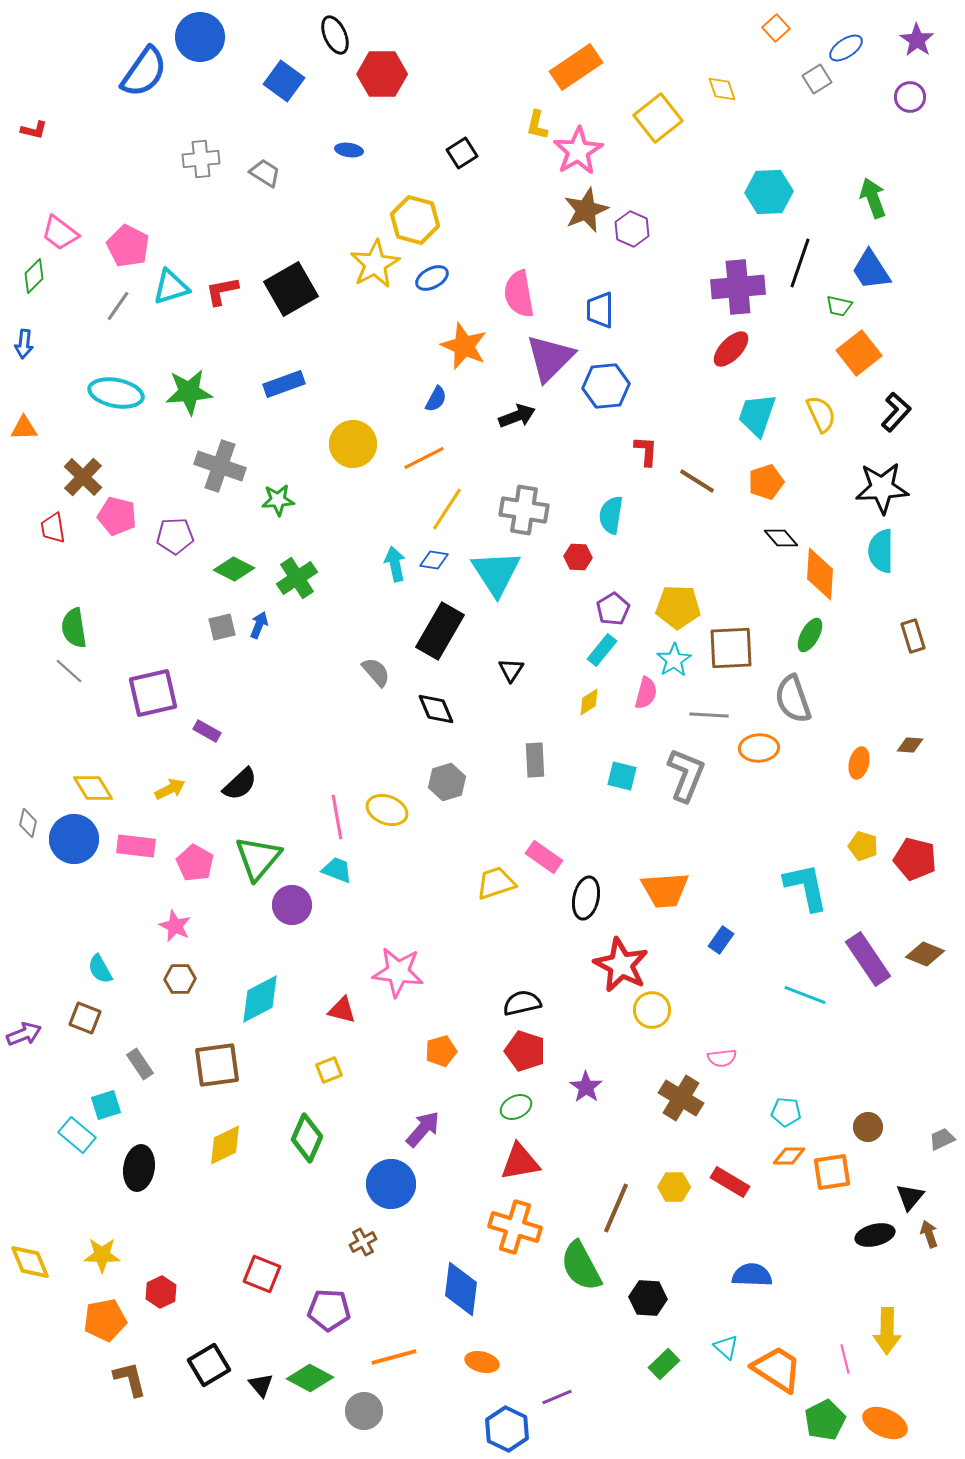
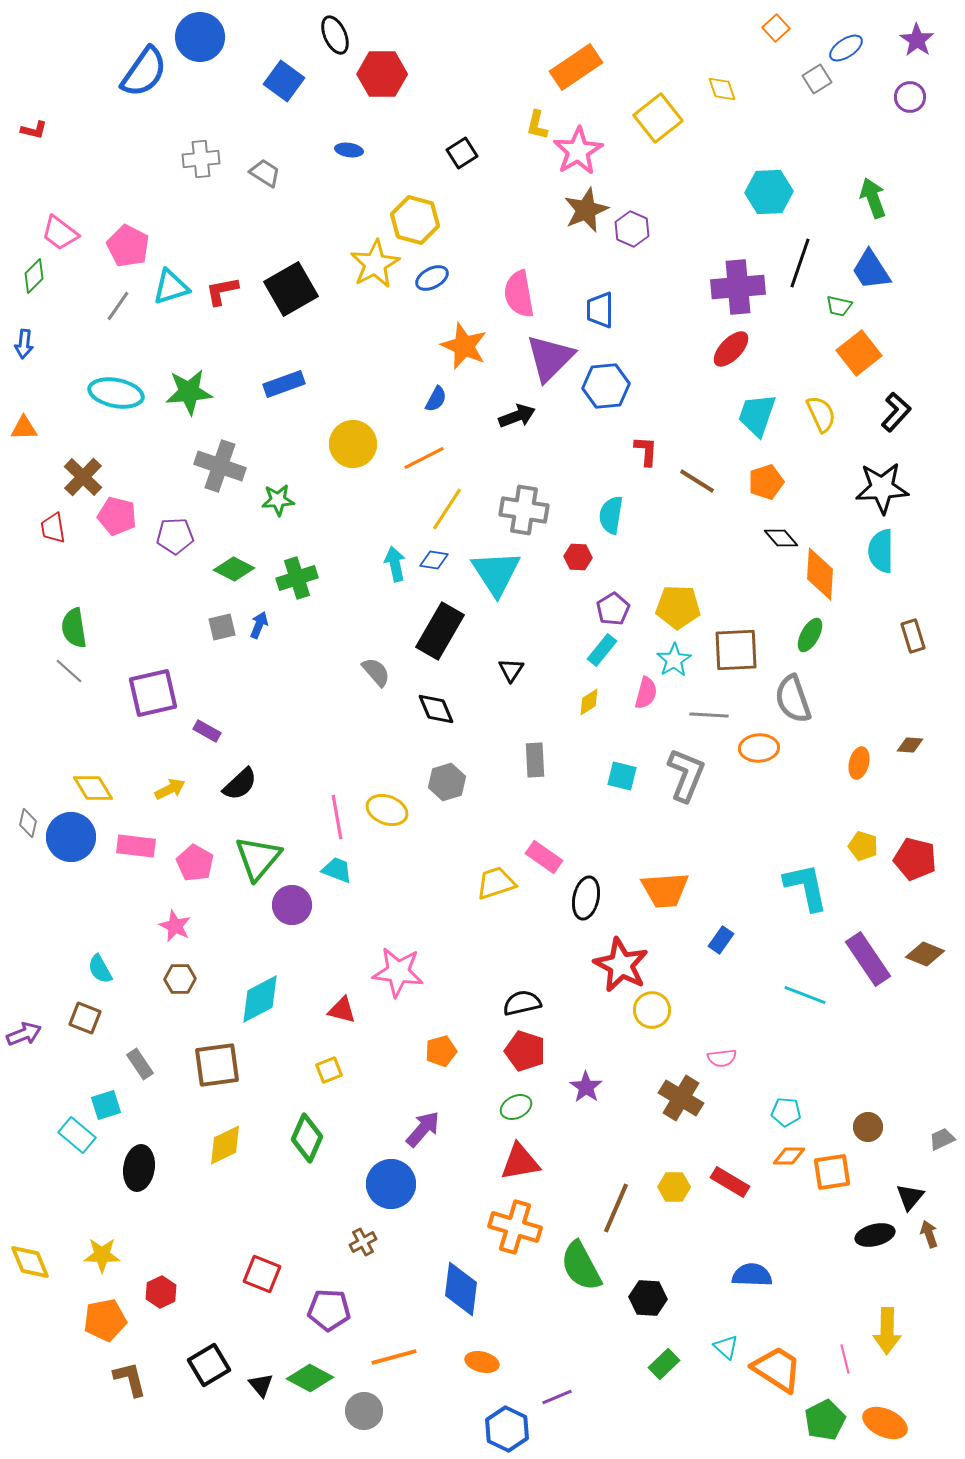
green cross at (297, 578): rotated 15 degrees clockwise
brown square at (731, 648): moved 5 px right, 2 px down
blue circle at (74, 839): moved 3 px left, 2 px up
